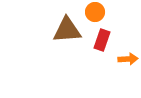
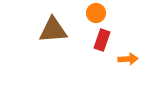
orange circle: moved 1 px right, 1 px down
brown triangle: moved 14 px left
